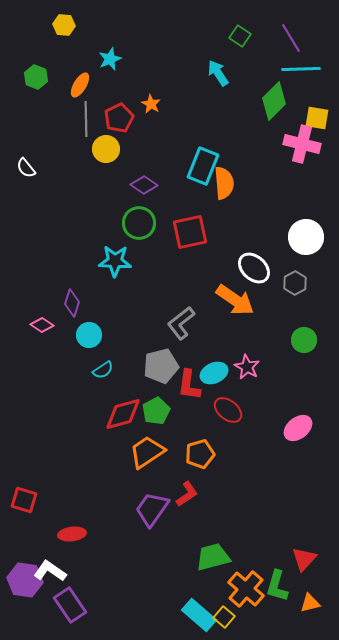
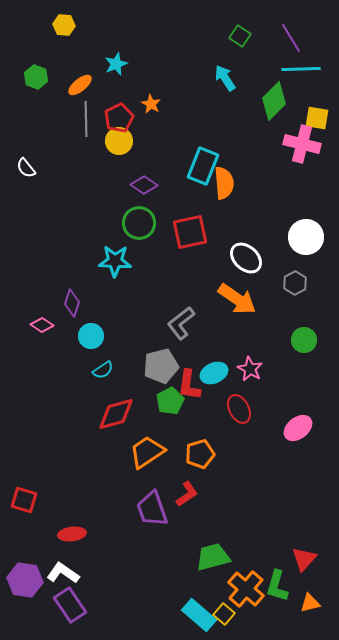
cyan star at (110, 59): moved 6 px right, 5 px down
cyan arrow at (218, 73): moved 7 px right, 5 px down
orange ellipse at (80, 85): rotated 20 degrees clockwise
yellow circle at (106, 149): moved 13 px right, 8 px up
white ellipse at (254, 268): moved 8 px left, 10 px up
orange arrow at (235, 300): moved 2 px right, 1 px up
cyan circle at (89, 335): moved 2 px right, 1 px down
pink star at (247, 367): moved 3 px right, 2 px down
red ellipse at (228, 410): moved 11 px right, 1 px up; rotated 24 degrees clockwise
green pentagon at (156, 411): moved 14 px right, 10 px up
red diamond at (123, 414): moved 7 px left
purple trapezoid at (152, 509): rotated 54 degrees counterclockwise
white L-shape at (50, 571): moved 13 px right, 2 px down
yellow square at (224, 617): moved 3 px up
